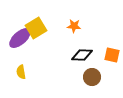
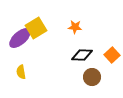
orange star: moved 1 px right, 1 px down
orange square: rotated 35 degrees clockwise
